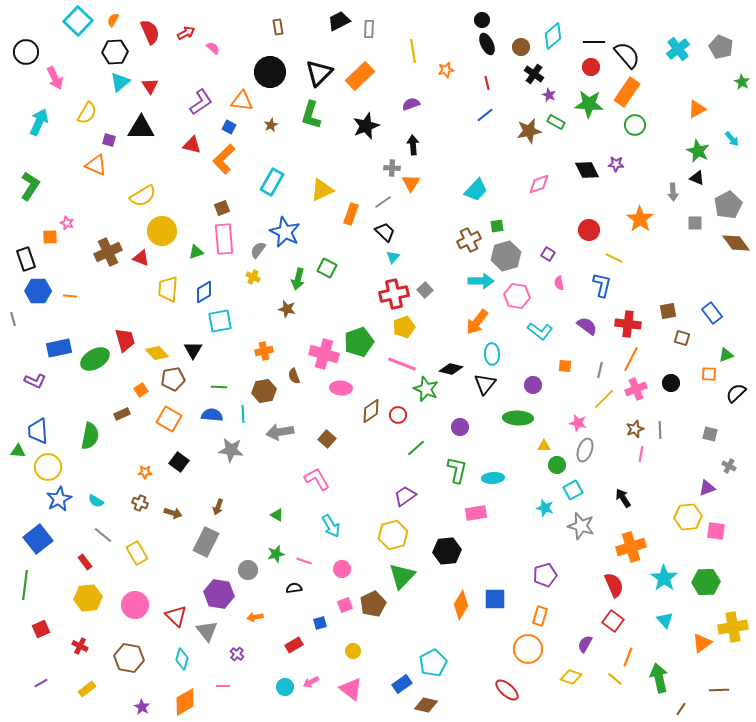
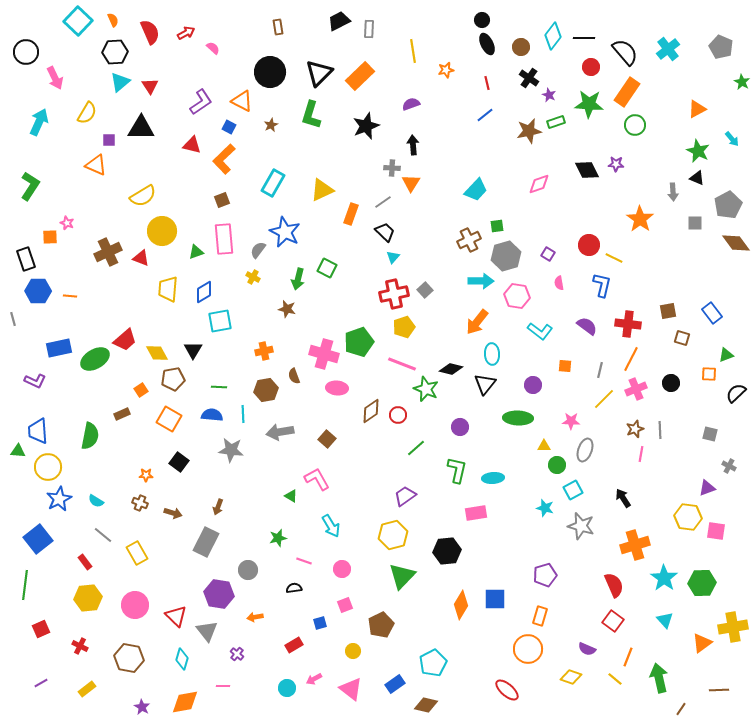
orange semicircle at (113, 20): rotated 128 degrees clockwise
cyan diamond at (553, 36): rotated 12 degrees counterclockwise
black line at (594, 42): moved 10 px left, 4 px up
cyan cross at (678, 49): moved 10 px left
black semicircle at (627, 55): moved 2 px left, 3 px up
black cross at (534, 74): moved 5 px left, 4 px down
orange triangle at (242, 101): rotated 20 degrees clockwise
green rectangle at (556, 122): rotated 48 degrees counterclockwise
purple square at (109, 140): rotated 16 degrees counterclockwise
cyan rectangle at (272, 182): moved 1 px right, 1 px down
brown square at (222, 208): moved 8 px up
red circle at (589, 230): moved 15 px down
red trapezoid at (125, 340): rotated 65 degrees clockwise
yellow diamond at (157, 353): rotated 15 degrees clockwise
pink ellipse at (341, 388): moved 4 px left
brown hexagon at (264, 391): moved 2 px right, 1 px up
pink star at (578, 423): moved 7 px left, 2 px up; rotated 12 degrees counterclockwise
orange star at (145, 472): moved 1 px right, 3 px down
green triangle at (277, 515): moved 14 px right, 19 px up
yellow hexagon at (688, 517): rotated 12 degrees clockwise
orange cross at (631, 547): moved 4 px right, 2 px up
green star at (276, 554): moved 2 px right, 16 px up
green hexagon at (706, 582): moved 4 px left, 1 px down
brown pentagon at (373, 604): moved 8 px right, 21 px down
purple semicircle at (585, 644): moved 2 px right, 5 px down; rotated 96 degrees counterclockwise
pink arrow at (311, 682): moved 3 px right, 3 px up
blue rectangle at (402, 684): moved 7 px left
cyan circle at (285, 687): moved 2 px right, 1 px down
orange diamond at (185, 702): rotated 20 degrees clockwise
